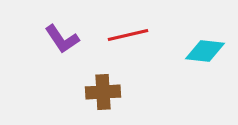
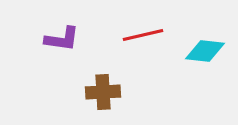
red line: moved 15 px right
purple L-shape: rotated 48 degrees counterclockwise
